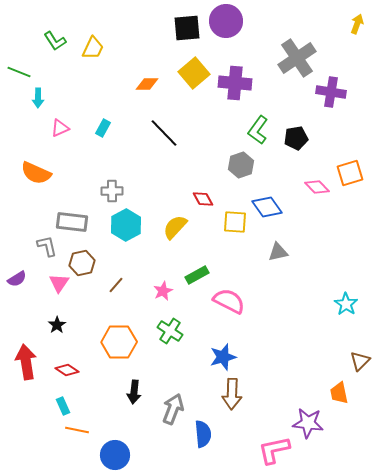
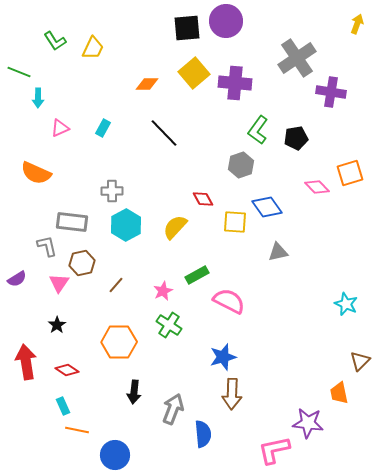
cyan star at (346, 304): rotated 10 degrees counterclockwise
green cross at (170, 331): moved 1 px left, 6 px up
